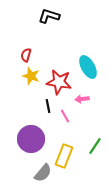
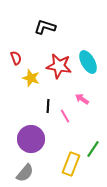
black L-shape: moved 4 px left, 11 px down
red semicircle: moved 10 px left, 3 px down; rotated 144 degrees clockwise
cyan ellipse: moved 5 px up
yellow star: moved 2 px down
red star: moved 16 px up
pink arrow: rotated 40 degrees clockwise
black line: rotated 16 degrees clockwise
green line: moved 2 px left, 3 px down
yellow rectangle: moved 7 px right, 8 px down
gray semicircle: moved 18 px left
